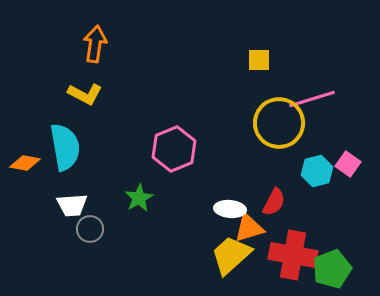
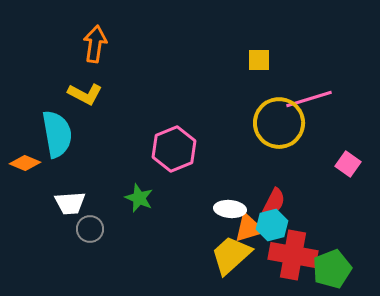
pink line: moved 3 px left
cyan semicircle: moved 8 px left, 13 px up
orange diamond: rotated 12 degrees clockwise
cyan hexagon: moved 45 px left, 54 px down
green star: rotated 20 degrees counterclockwise
white trapezoid: moved 2 px left, 2 px up
